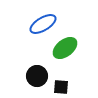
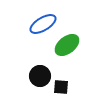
green ellipse: moved 2 px right, 3 px up
black circle: moved 3 px right
